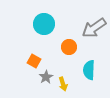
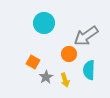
cyan circle: moved 1 px up
gray arrow: moved 8 px left, 8 px down
orange circle: moved 7 px down
orange square: moved 1 px left, 1 px down
yellow arrow: moved 2 px right, 4 px up
